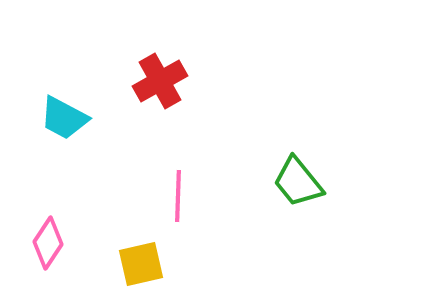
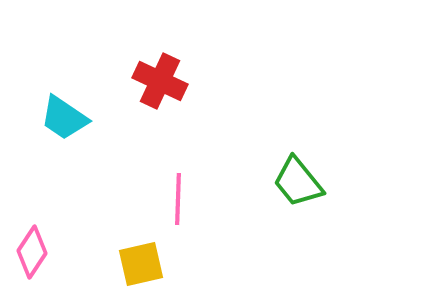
red cross: rotated 36 degrees counterclockwise
cyan trapezoid: rotated 6 degrees clockwise
pink line: moved 3 px down
pink diamond: moved 16 px left, 9 px down
